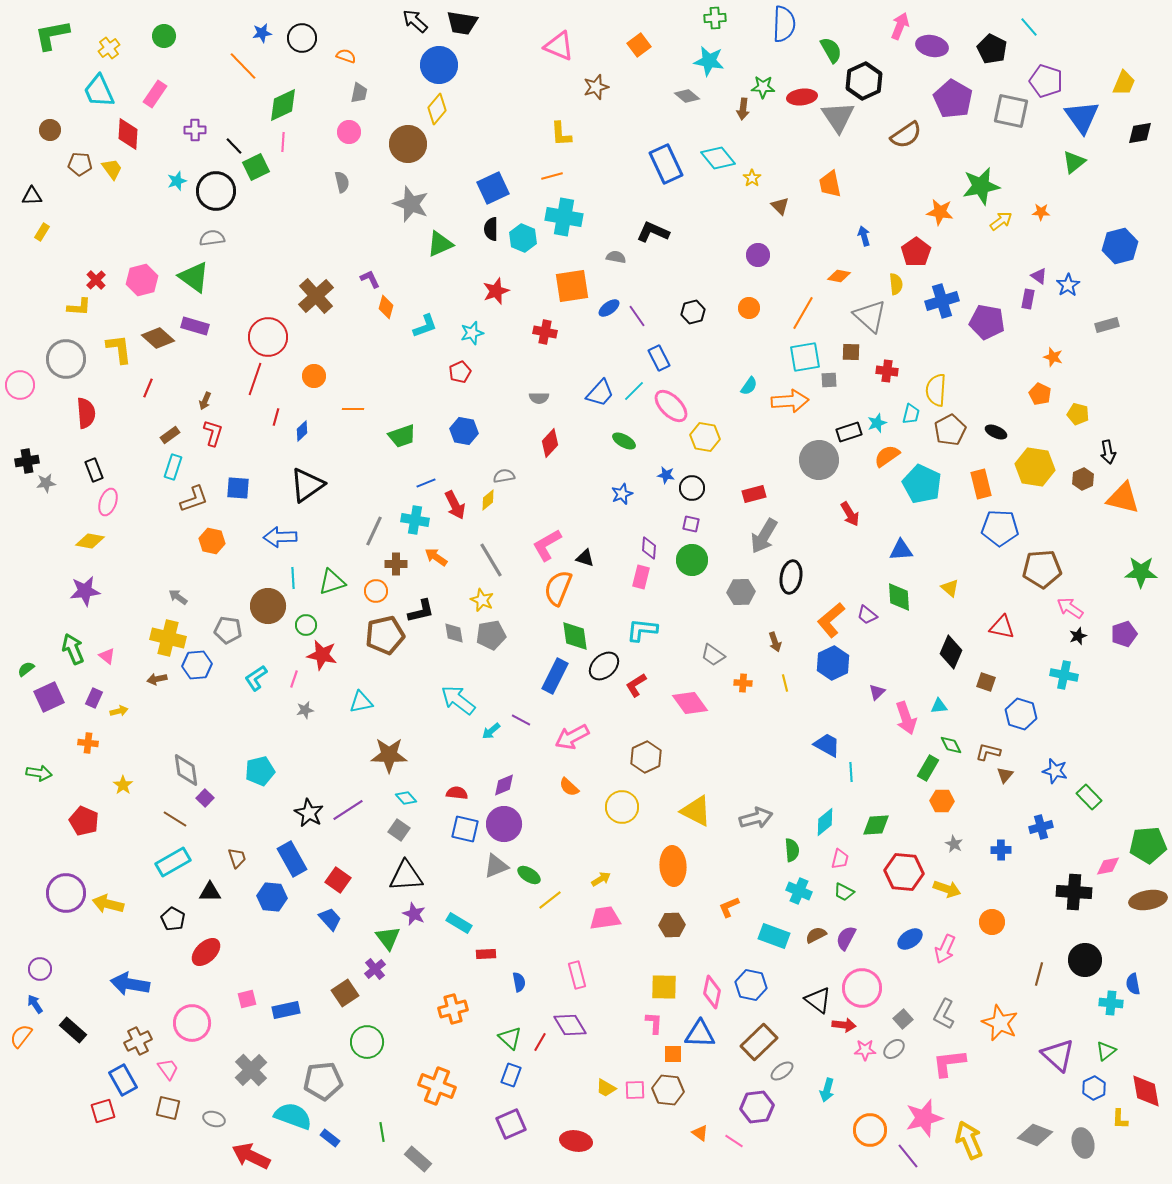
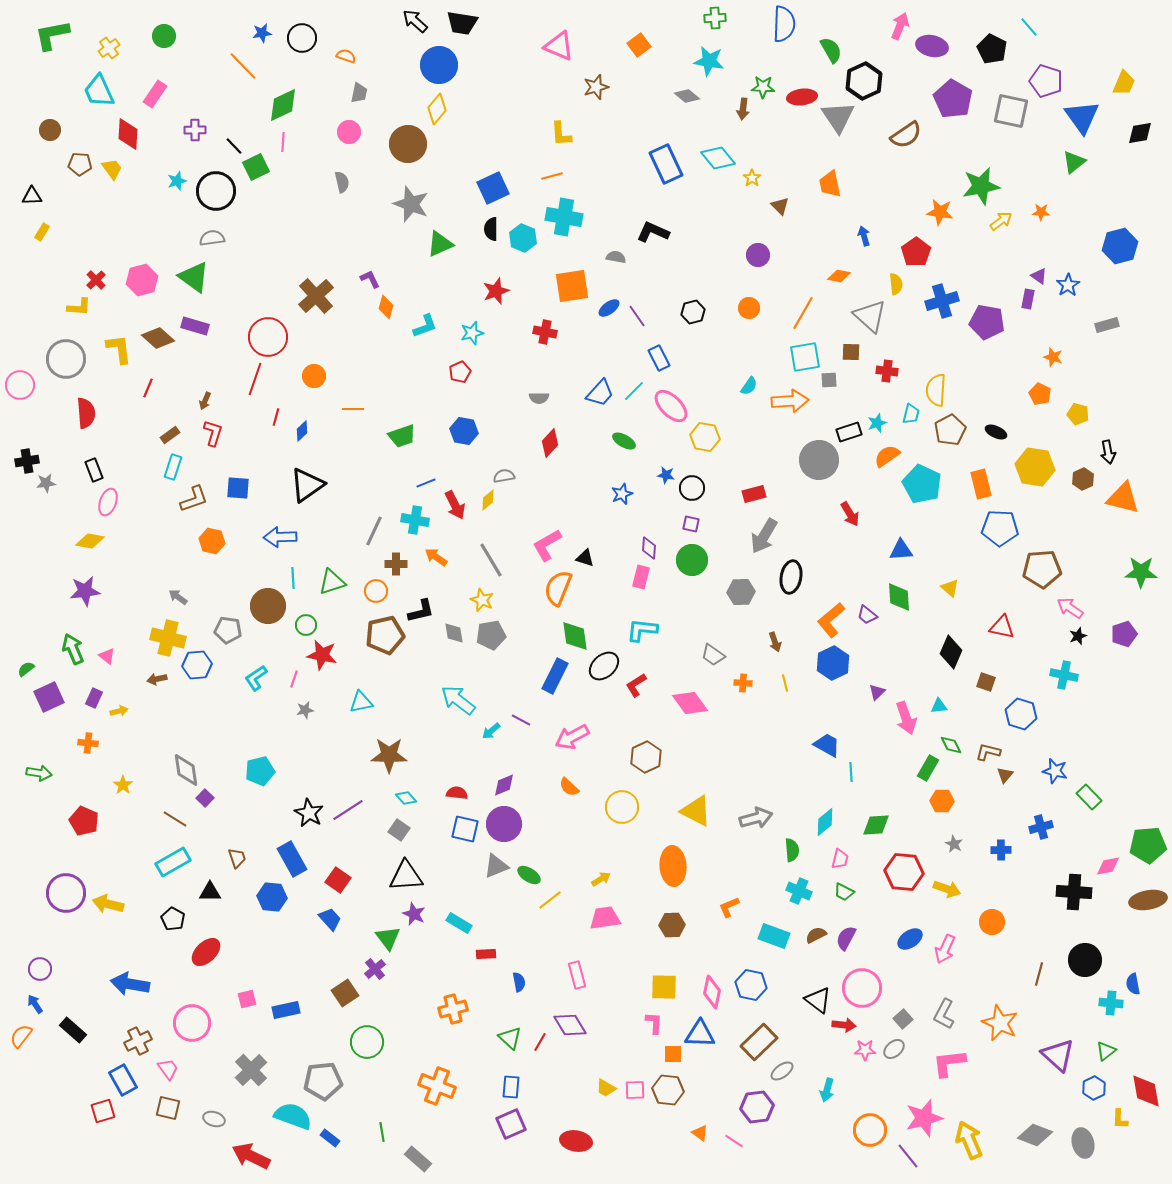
blue rectangle at (511, 1075): moved 12 px down; rotated 15 degrees counterclockwise
